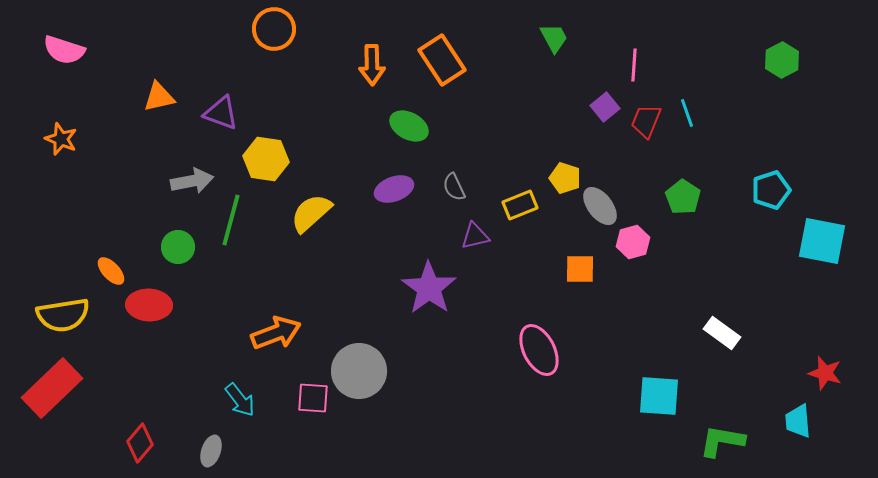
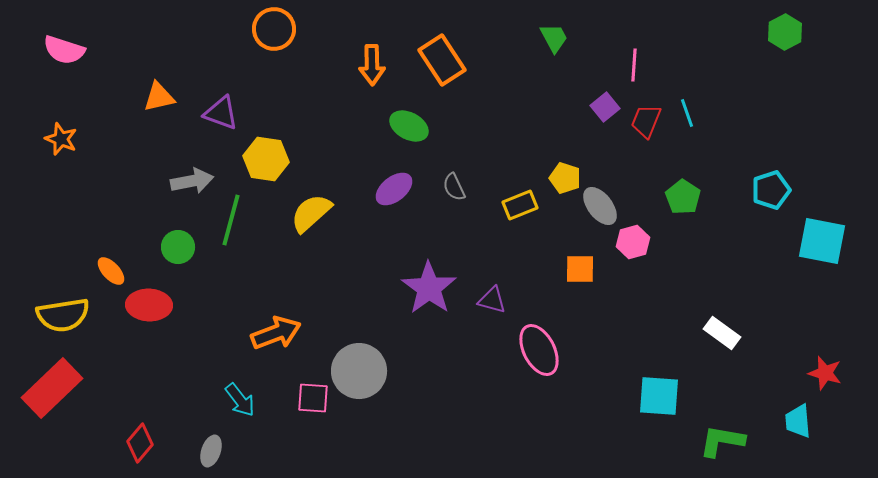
green hexagon at (782, 60): moved 3 px right, 28 px up
purple ellipse at (394, 189): rotated 18 degrees counterclockwise
purple triangle at (475, 236): moved 17 px right, 64 px down; rotated 28 degrees clockwise
